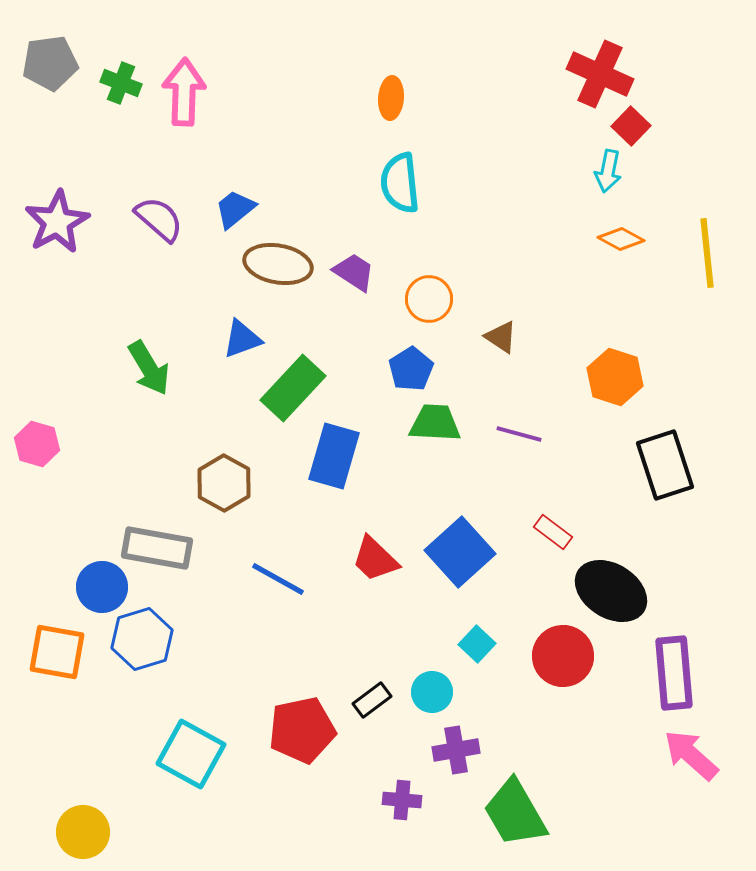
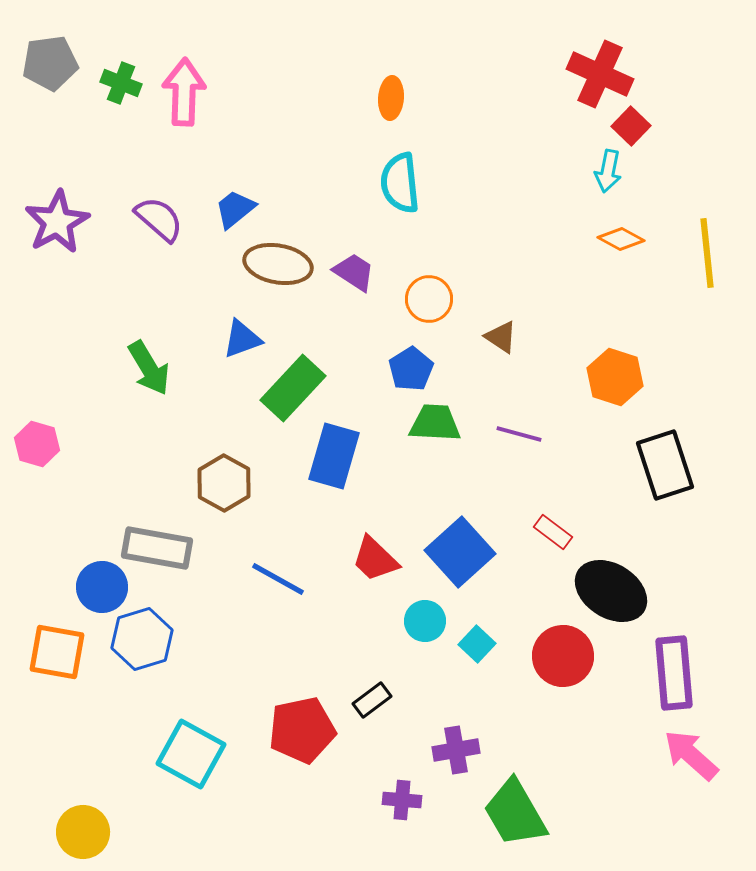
cyan circle at (432, 692): moved 7 px left, 71 px up
